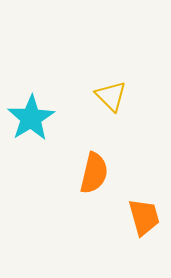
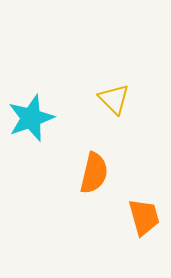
yellow triangle: moved 3 px right, 3 px down
cyan star: rotated 12 degrees clockwise
